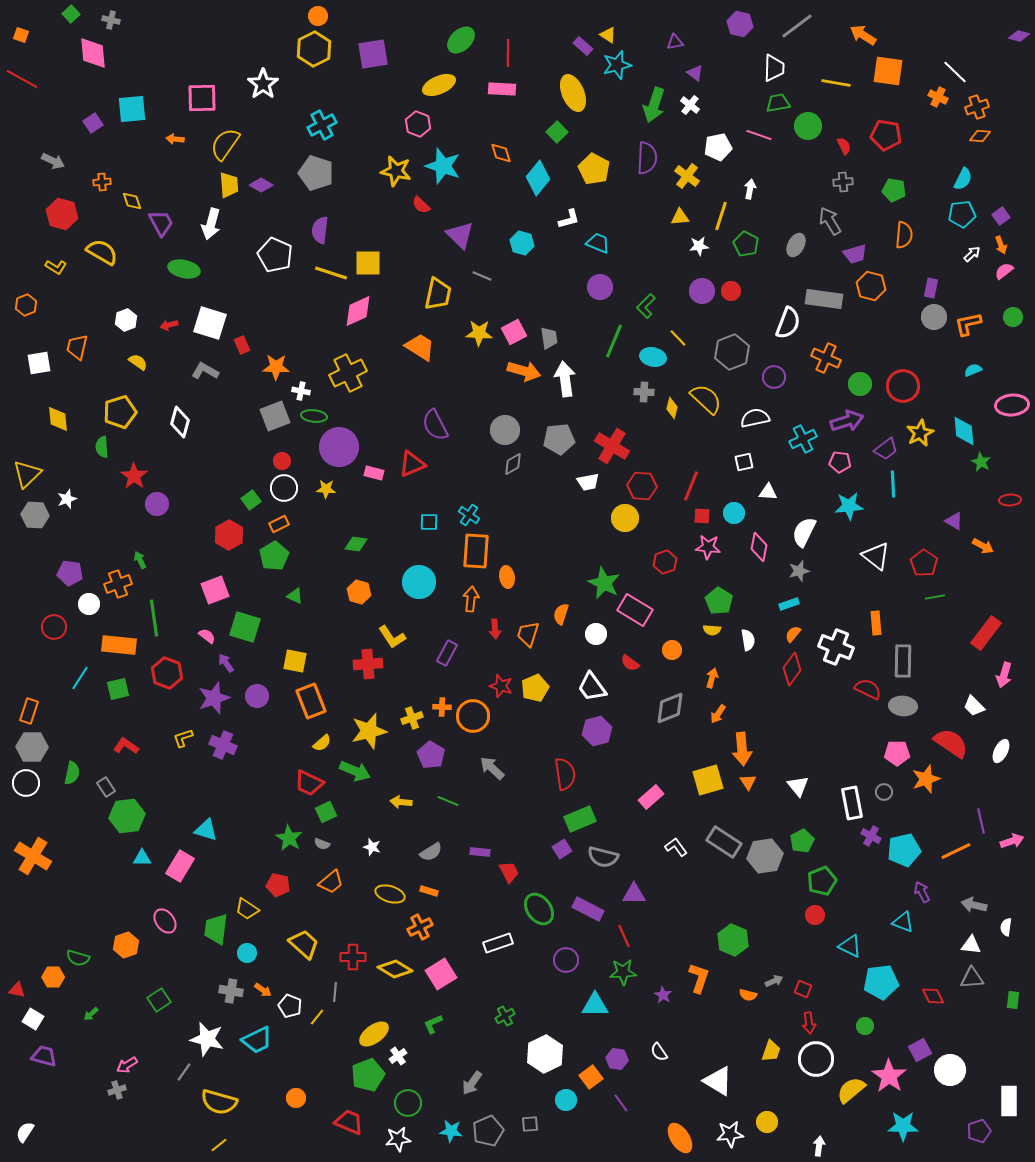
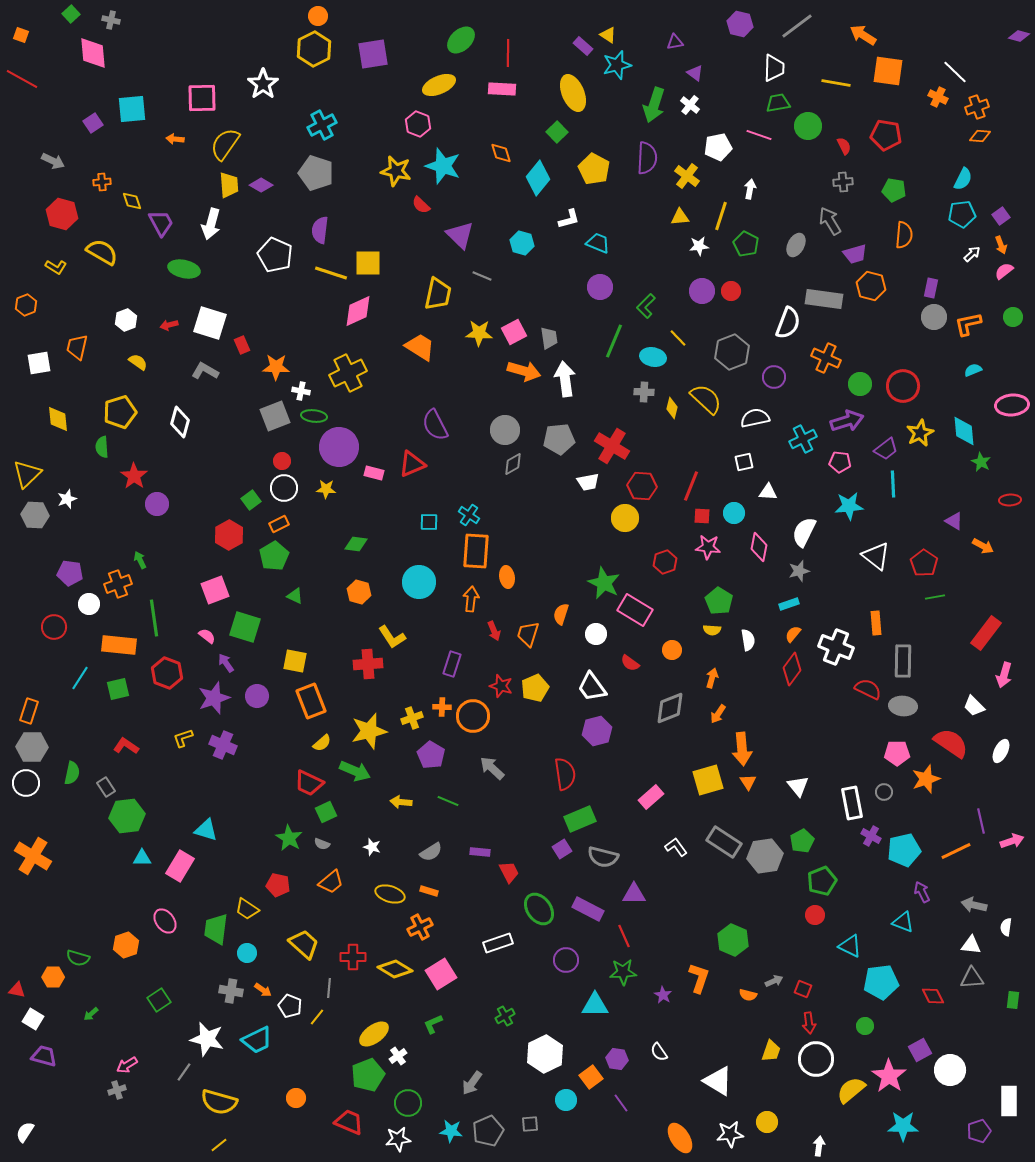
red arrow at (495, 629): moved 1 px left, 2 px down; rotated 18 degrees counterclockwise
purple rectangle at (447, 653): moved 5 px right, 11 px down; rotated 10 degrees counterclockwise
gray line at (335, 992): moved 6 px left, 4 px up
